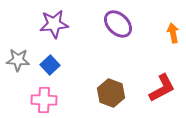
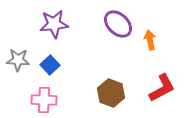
orange arrow: moved 23 px left, 7 px down
